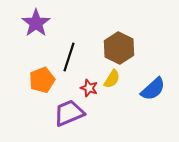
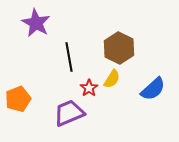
purple star: rotated 8 degrees counterclockwise
black line: rotated 28 degrees counterclockwise
orange pentagon: moved 24 px left, 19 px down
red star: rotated 18 degrees clockwise
